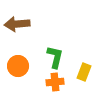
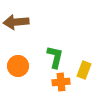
brown arrow: moved 1 px left, 2 px up
yellow rectangle: moved 2 px up
orange cross: moved 6 px right
